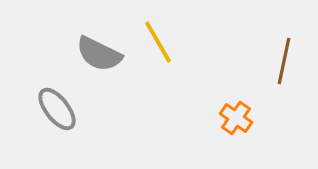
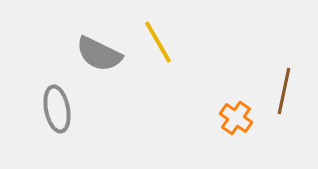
brown line: moved 30 px down
gray ellipse: rotated 27 degrees clockwise
